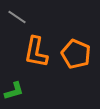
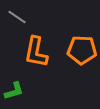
orange pentagon: moved 6 px right, 4 px up; rotated 20 degrees counterclockwise
